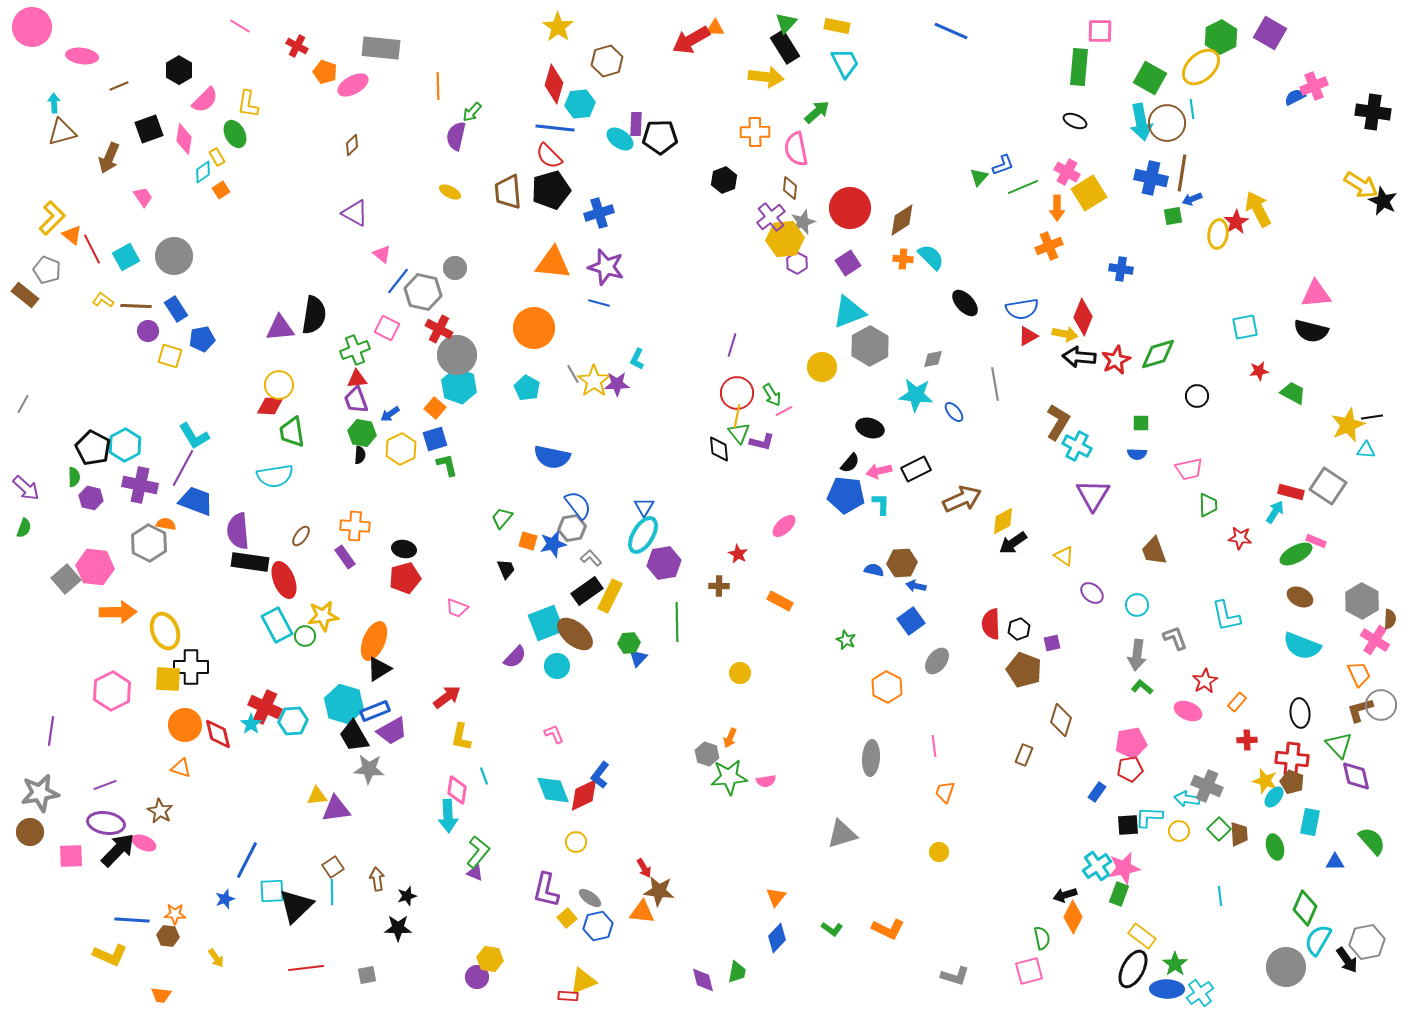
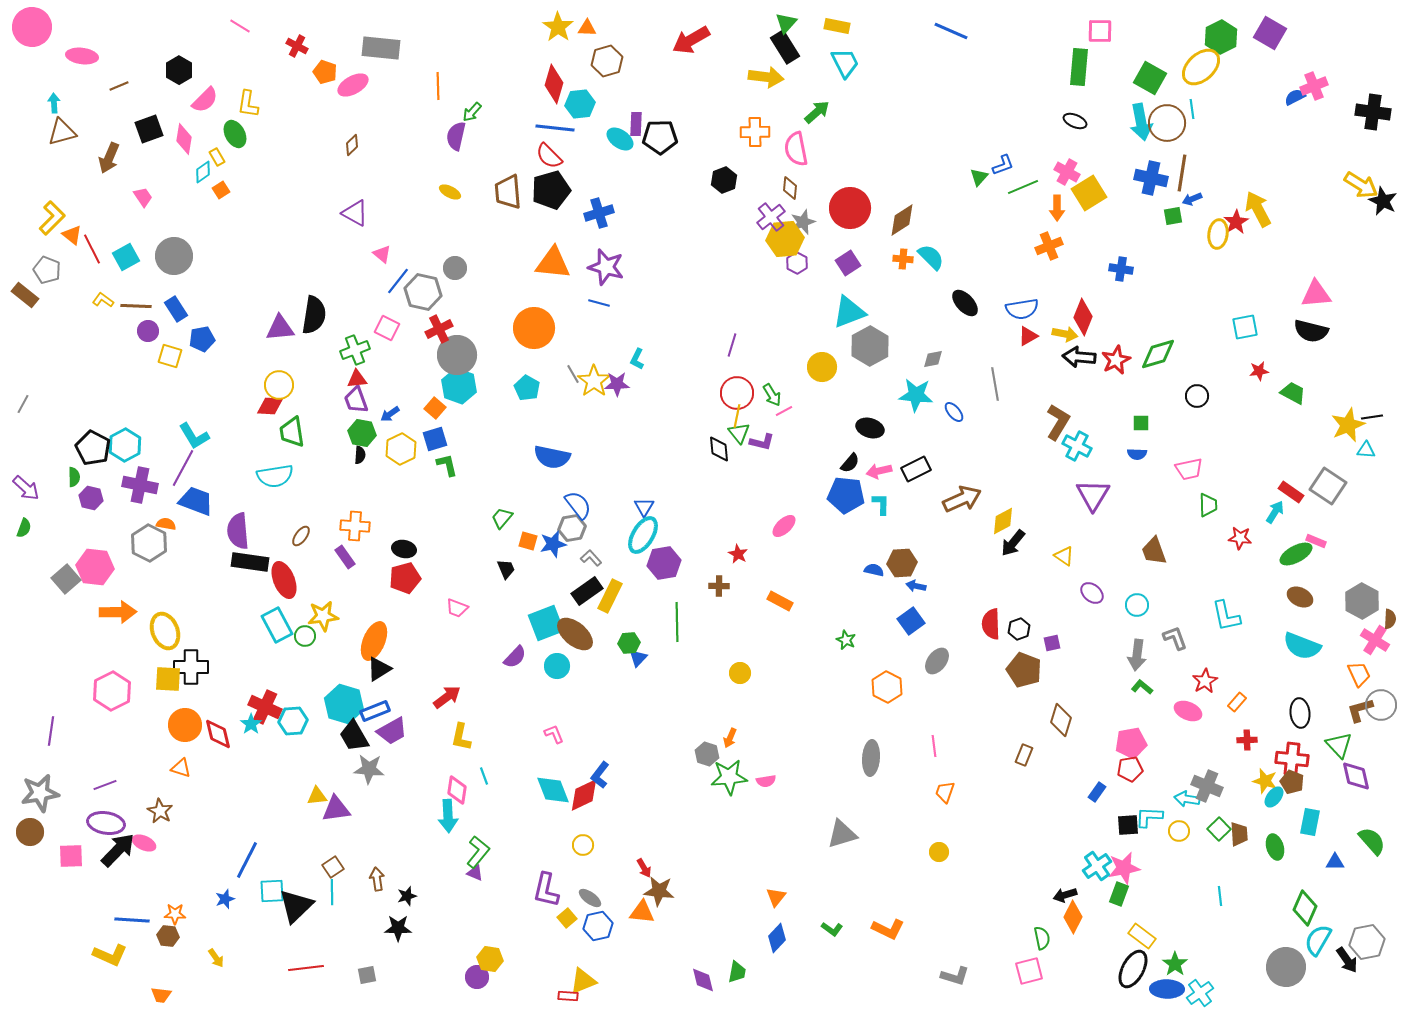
orange triangle at (715, 28): moved 128 px left
red cross at (439, 329): rotated 36 degrees clockwise
red rectangle at (1291, 492): rotated 20 degrees clockwise
black arrow at (1013, 543): rotated 16 degrees counterclockwise
yellow circle at (576, 842): moved 7 px right, 3 px down
